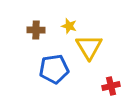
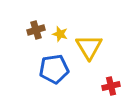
yellow star: moved 9 px left, 8 px down
brown cross: rotated 18 degrees counterclockwise
